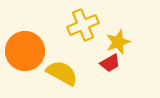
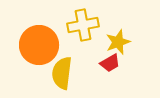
yellow cross: rotated 12 degrees clockwise
orange circle: moved 14 px right, 6 px up
yellow semicircle: rotated 112 degrees counterclockwise
